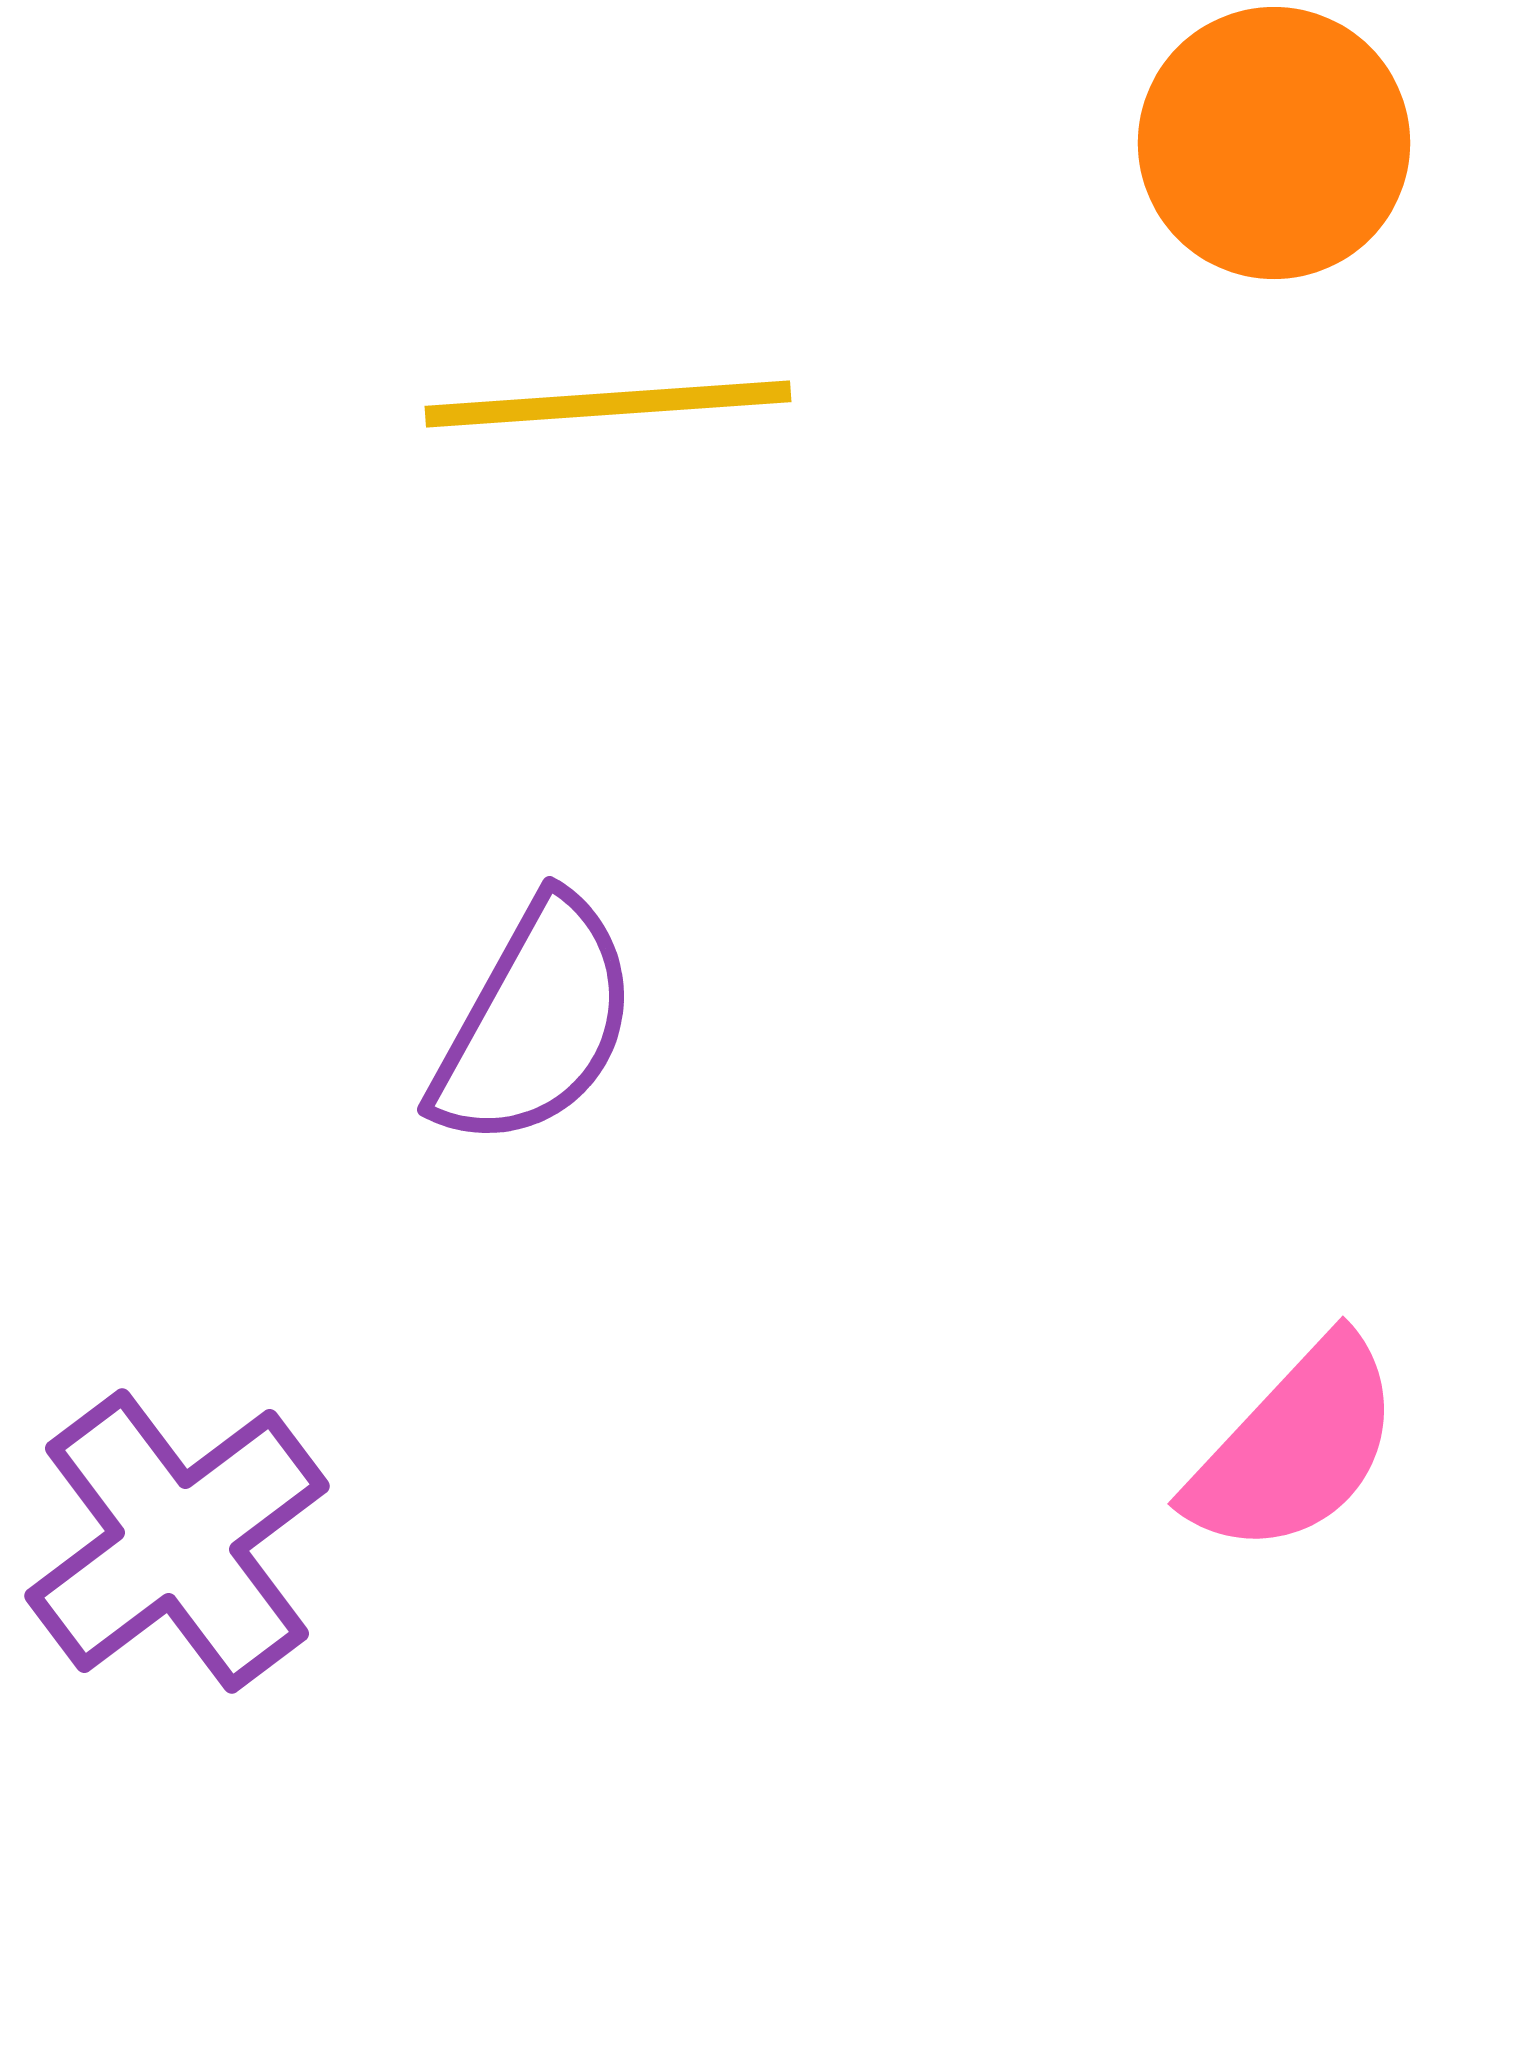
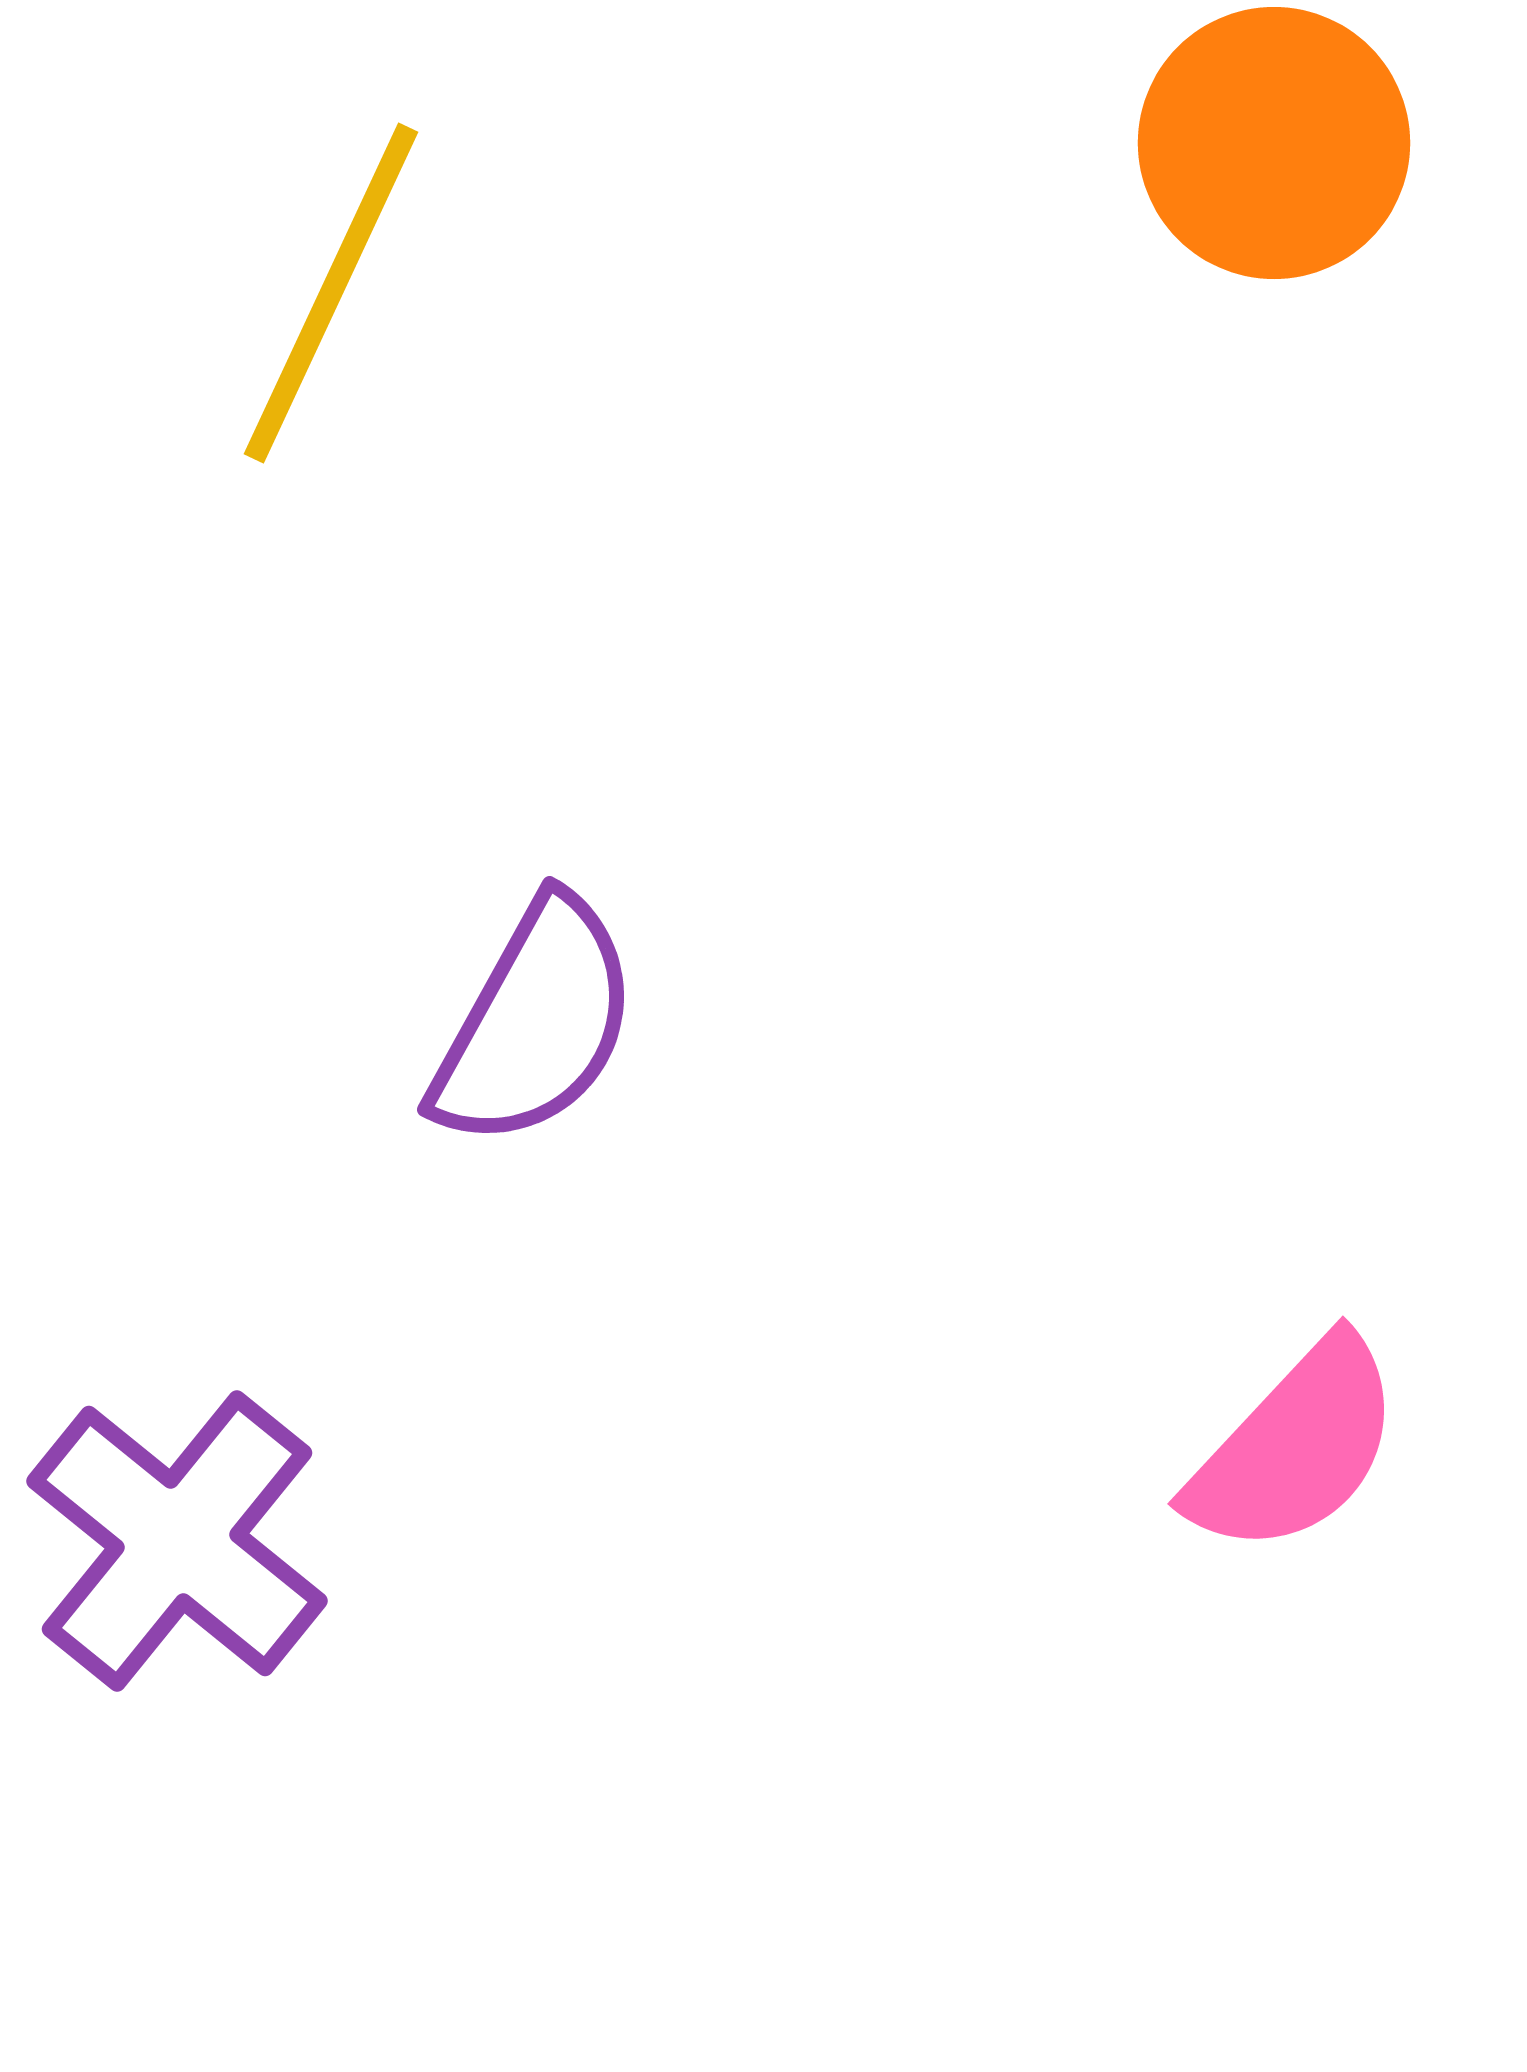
yellow line: moved 277 px left, 111 px up; rotated 61 degrees counterclockwise
purple cross: rotated 14 degrees counterclockwise
